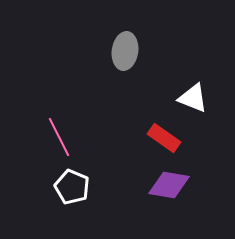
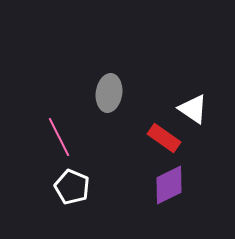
gray ellipse: moved 16 px left, 42 px down
white triangle: moved 11 px down; rotated 12 degrees clockwise
purple diamond: rotated 36 degrees counterclockwise
